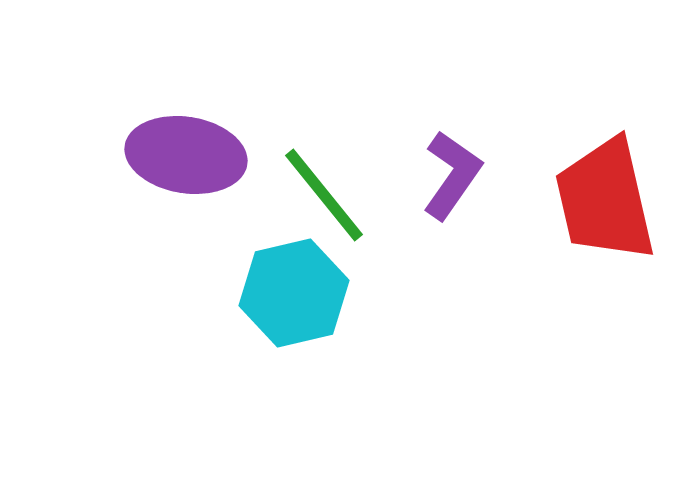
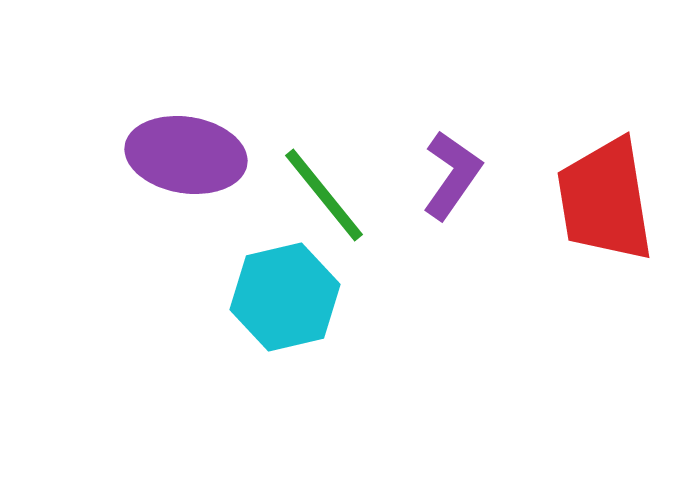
red trapezoid: rotated 4 degrees clockwise
cyan hexagon: moved 9 px left, 4 px down
